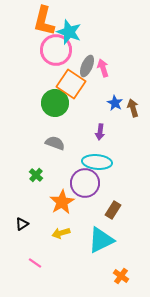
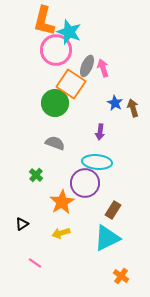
cyan triangle: moved 6 px right, 2 px up
